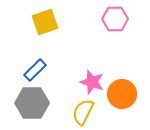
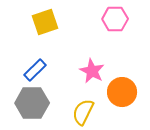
pink star: moved 11 px up; rotated 10 degrees clockwise
orange circle: moved 2 px up
